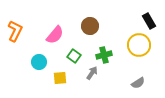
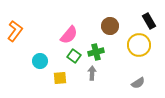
brown circle: moved 20 px right
orange L-shape: rotated 10 degrees clockwise
pink semicircle: moved 14 px right
green cross: moved 8 px left, 3 px up
cyan circle: moved 1 px right, 1 px up
gray arrow: rotated 32 degrees counterclockwise
